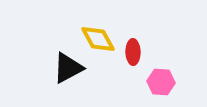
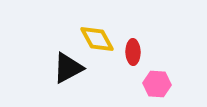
yellow diamond: moved 1 px left
pink hexagon: moved 4 px left, 2 px down
